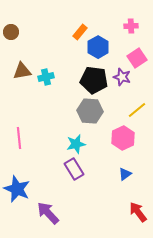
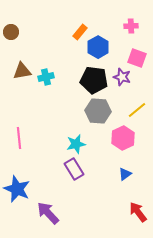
pink square: rotated 36 degrees counterclockwise
gray hexagon: moved 8 px right
